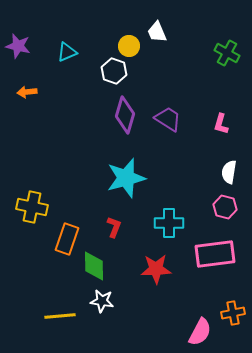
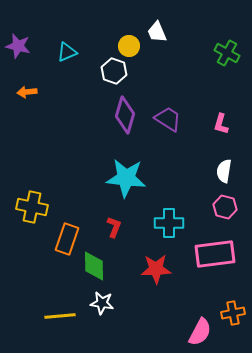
white semicircle: moved 5 px left, 1 px up
cyan star: rotated 21 degrees clockwise
white star: moved 2 px down
